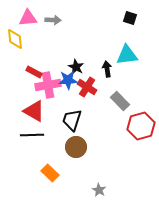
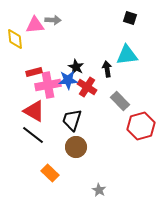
pink triangle: moved 7 px right, 7 px down
red rectangle: rotated 42 degrees counterclockwise
black line: moved 1 px right; rotated 40 degrees clockwise
